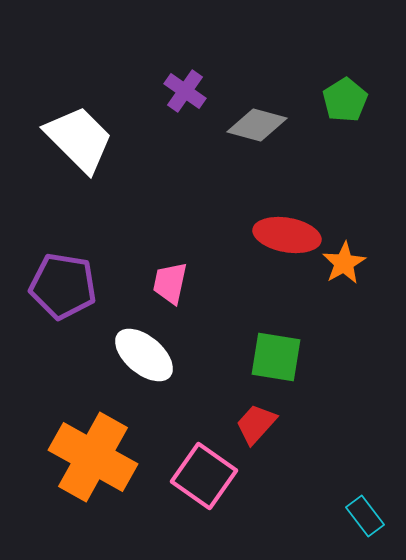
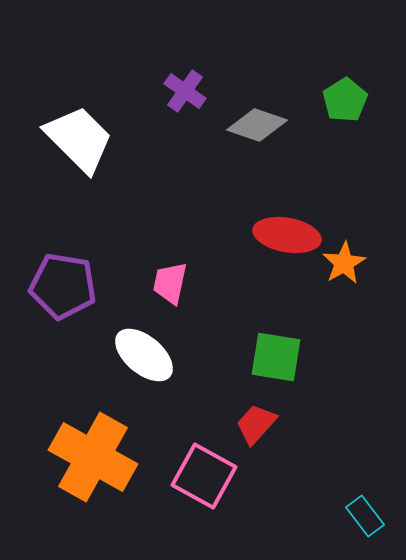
gray diamond: rotated 4 degrees clockwise
pink square: rotated 6 degrees counterclockwise
